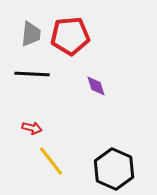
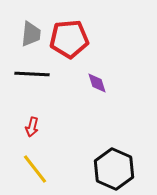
red pentagon: moved 1 px left, 3 px down
purple diamond: moved 1 px right, 3 px up
red arrow: moved 1 px up; rotated 90 degrees clockwise
yellow line: moved 16 px left, 8 px down
